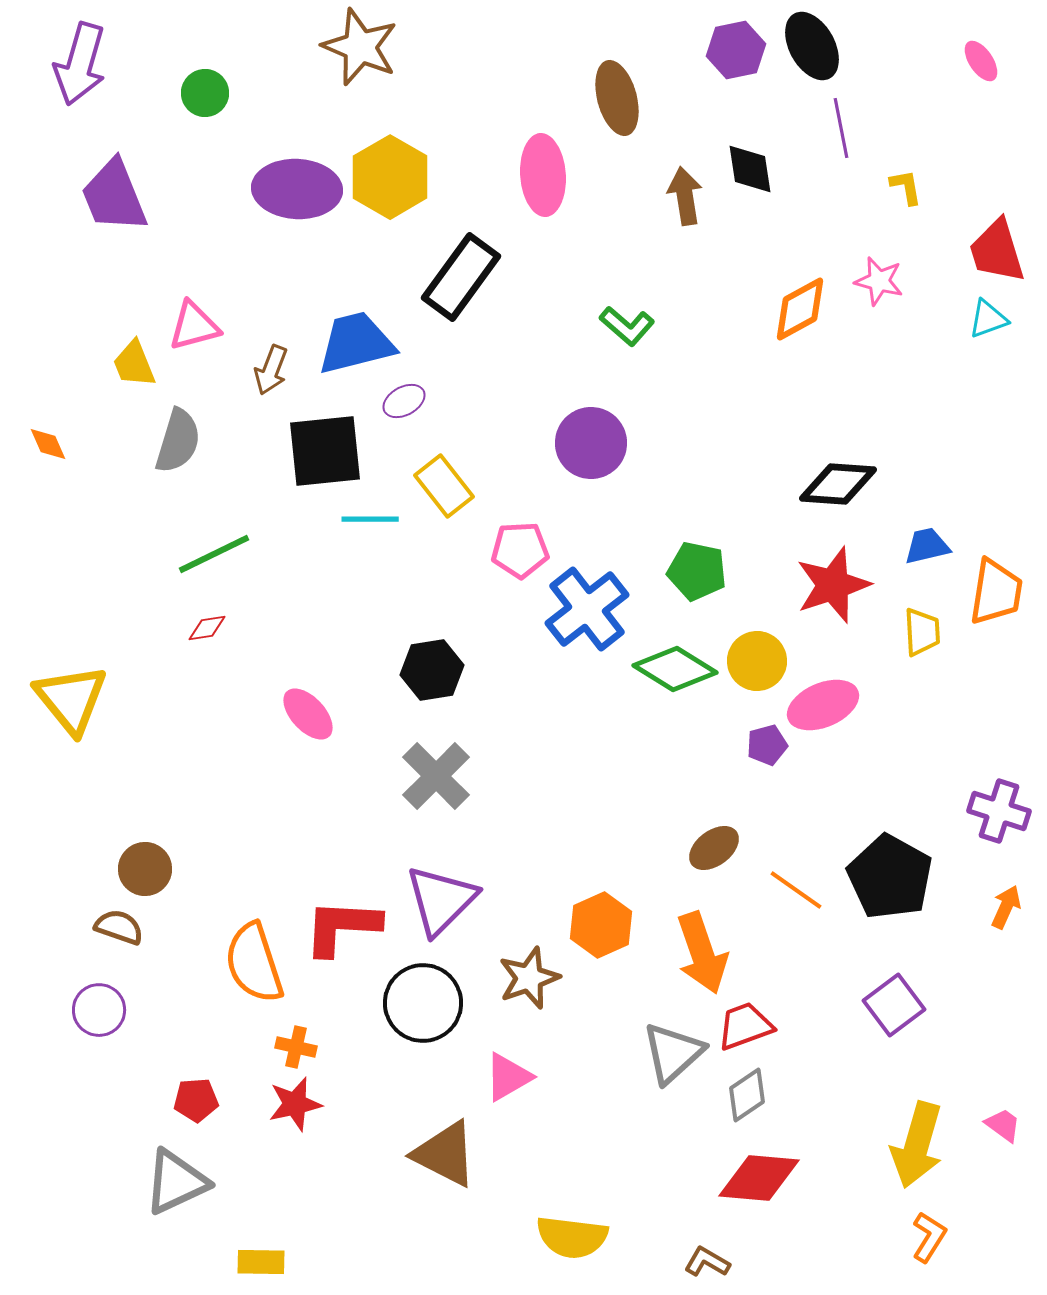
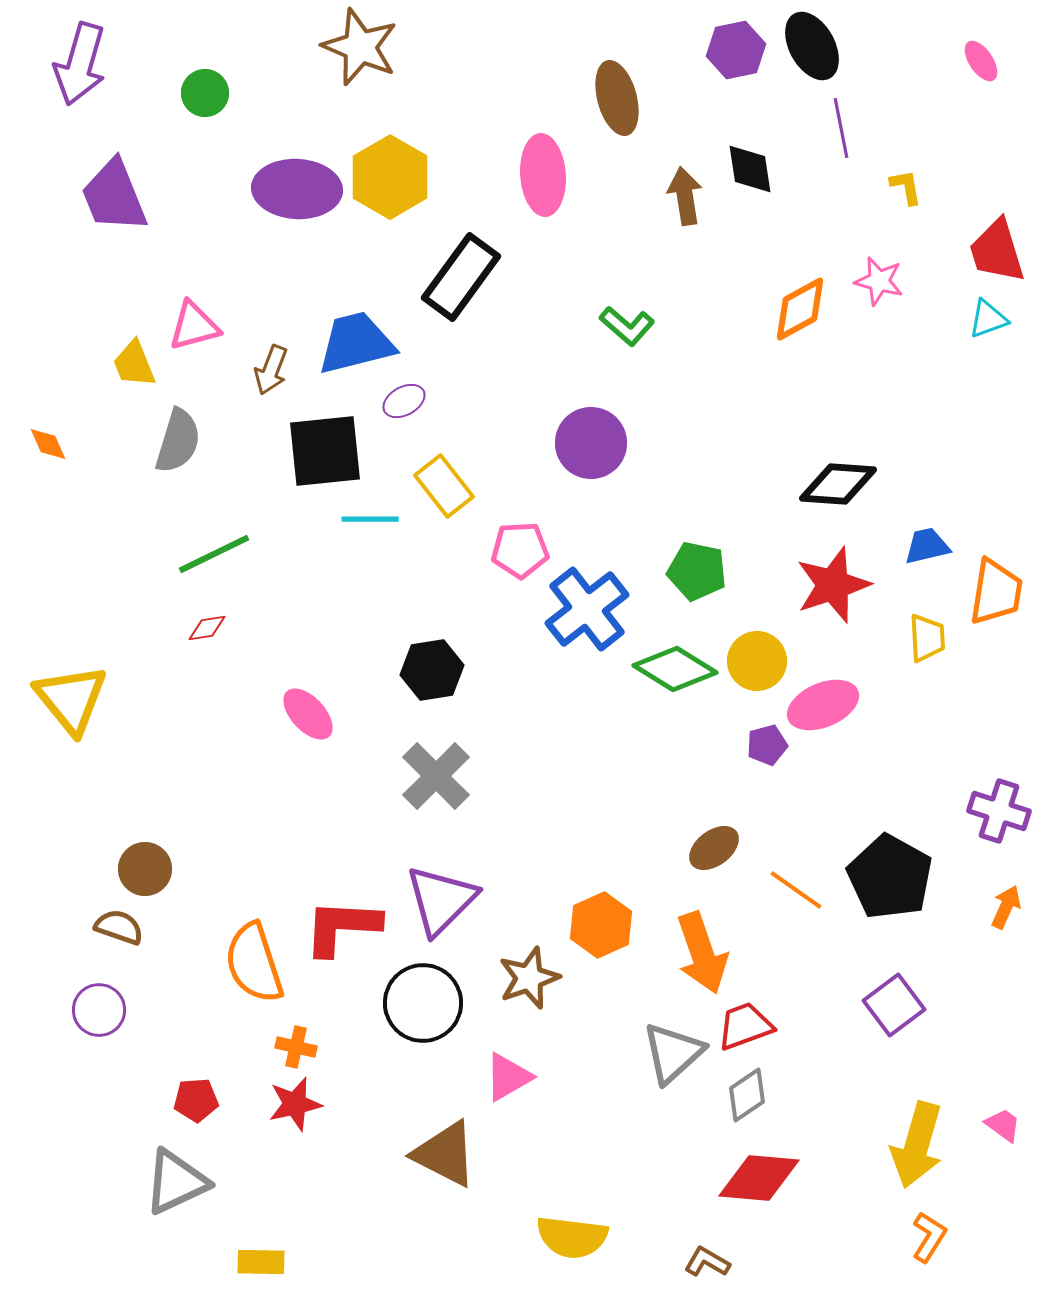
yellow trapezoid at (922, 632): moved 5 px right, 6 px down
